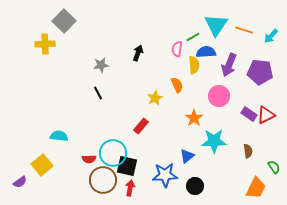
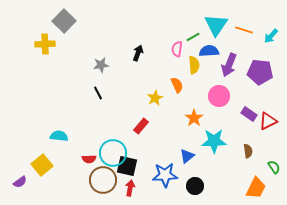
blue semicircle: moved 3 px right, 1 px up
red triangle: moved 2 px right, 6 px down
